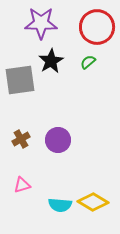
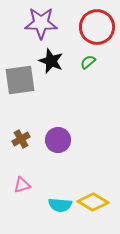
black star: rotated 20 degrees counterclockwise
